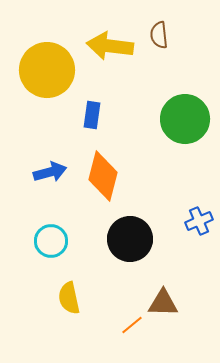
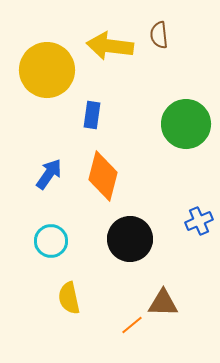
green circle: moved 1 px right, 5 px down
blue arrow: moved 1 px left, 2 px down; rotated 40 degrees counterclockwise
